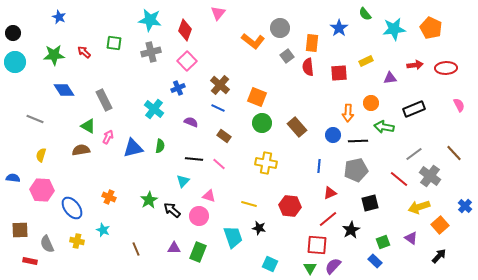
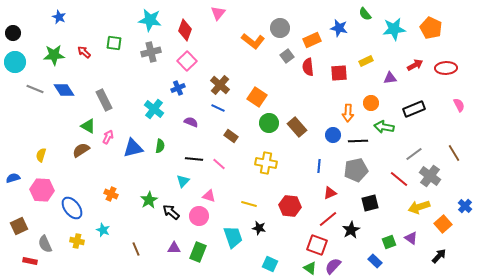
blue star at (339, 28): rotated 24 degrees counterclockwise
orange rectangle at (312, 43): moved 3 px up; rotated 60 degrees clockwise
red arrow at (415, 65): rotated 21 degrees counterclockwise
orange square at (257, 97): rotated 12 degrees clockwise
gray line at (35, 119): moved 30 px up
green circle at (262, 123): moved 7 px right
brown rectangle at (224, 136): moved 7 px right
brown semicircle at (81, 150): rotated 24 degrees counterclockwise
brown line at (454, 153): rotated 12 degrees clockwise
blue semicircle at (13, 178): rotated 24 degrees counterclockwise
orange cross at (109, 197): moved 2 px right, 3 px up
black arrow at (172, 210): moved 1 px left, 2 px down
orange square at (440, 225): moved 3 px right, 1 px up
brown square at (20, 230): moved 1 px left, 4 px up; rotated 24 degrees counterclockwise
green square at (383, 242): moved 6 px right
gray semicircle at (47, 244): moved 2 px left
red square at (317, 245): rotated 15 degrees clockwise
green triangle at (310, 268): rotated 24 degrees counterclockwise
